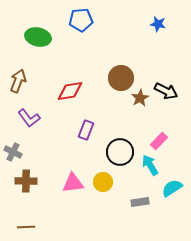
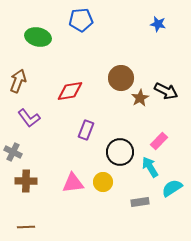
cyan arrow: moved 2 px down
